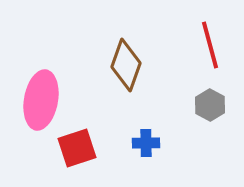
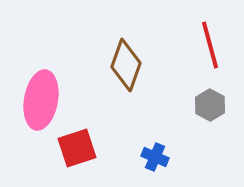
blue cross: moved 9 px right, 14 px down; rotated 24 degrees clockwise
